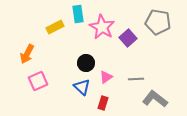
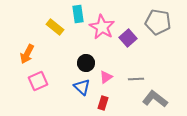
yellow rectangle: rotated 66 degrees clockwise
